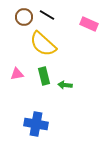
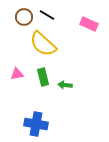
green rectangle: moved 1 px left, 1 px down
